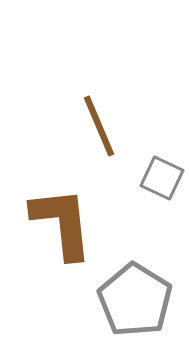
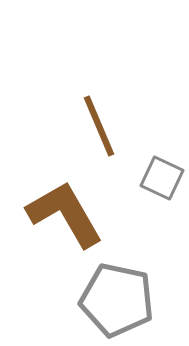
brown L-shape: moved 3 px right, 9 px up; rotated 24 degrees counterclockwise
gray pentagon: moved 18 px left; rotated 20 degrees counterclockwise
